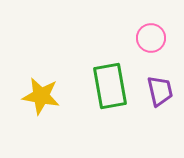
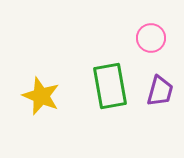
purple trapezoid: rotated 28 degrees clockwise
yellow star: rotated 12 degrees clockwise
